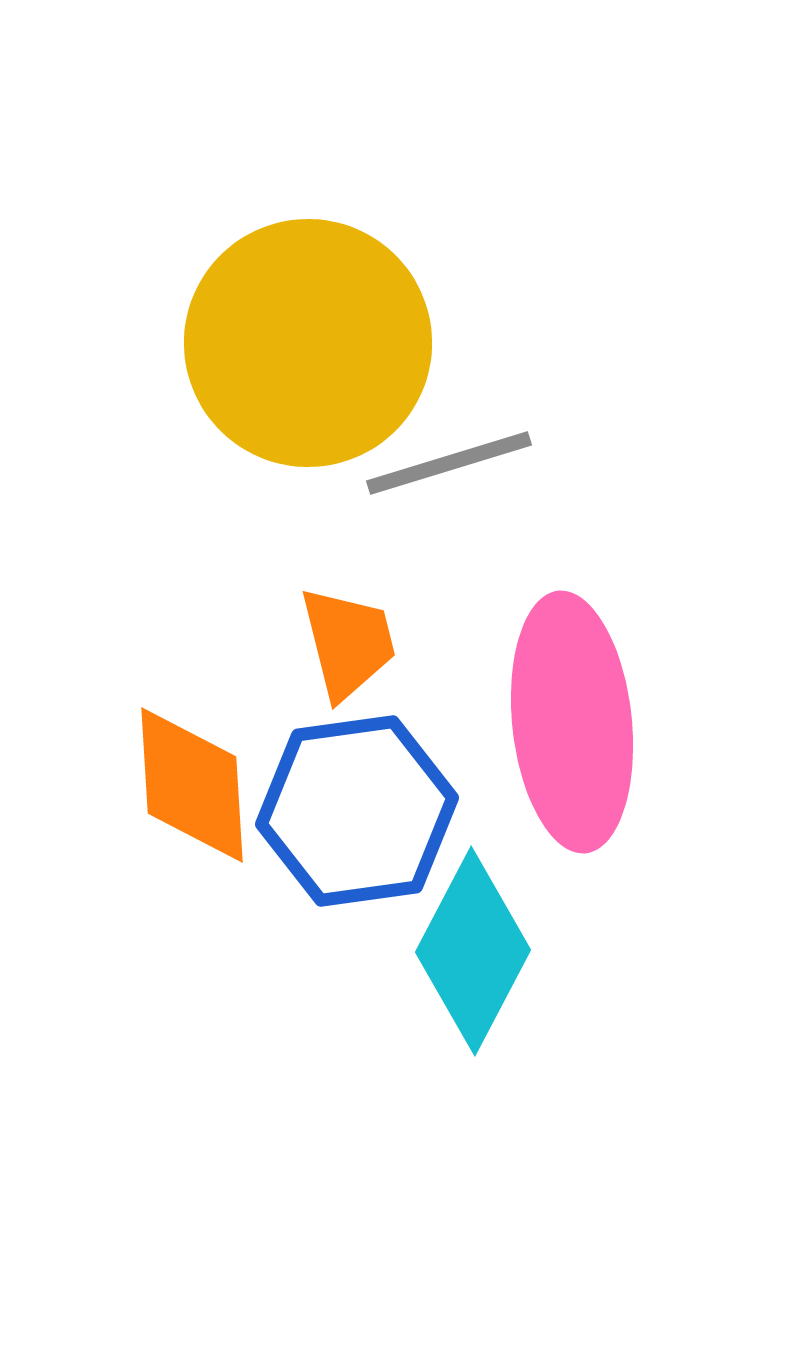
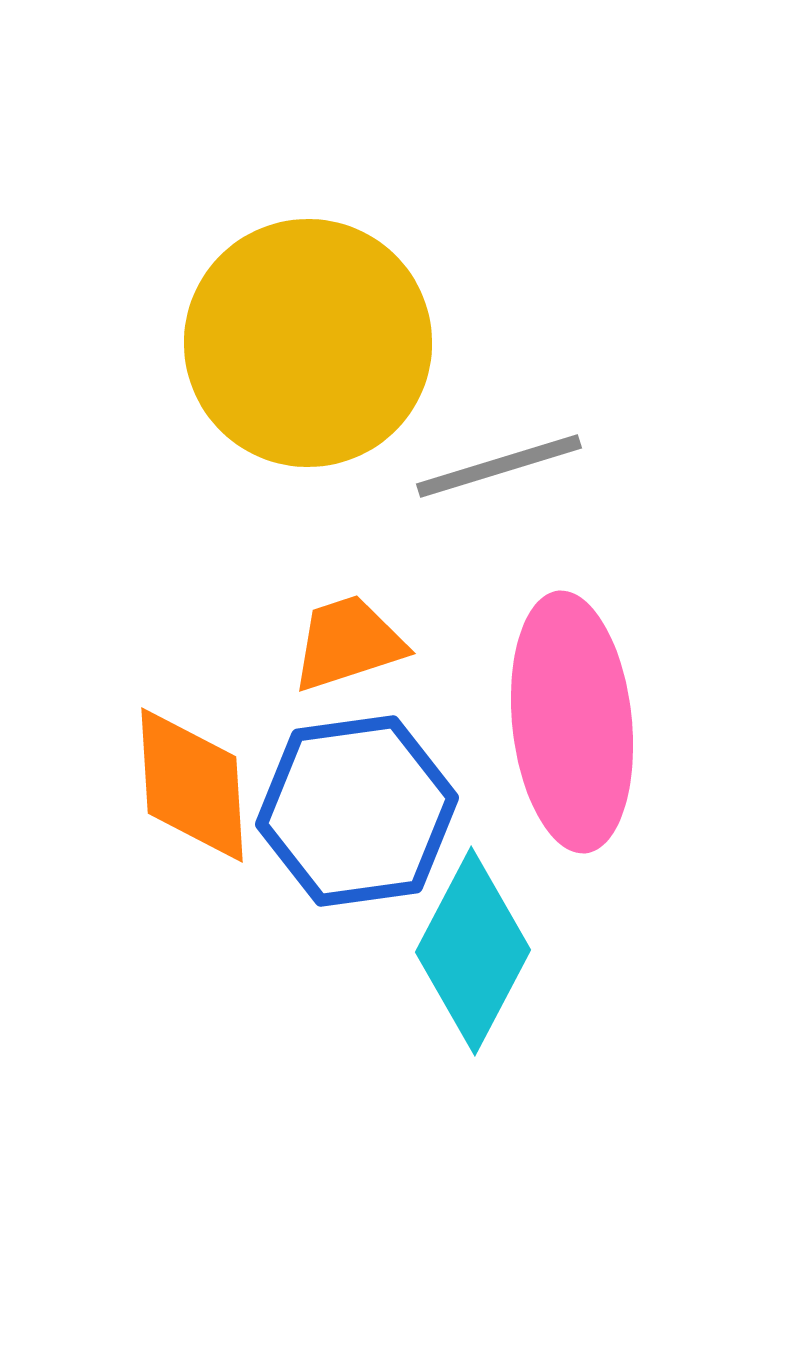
gray line: moved 50 px right, 3 px down
orange trapezoid: rotated 94 degrees counterclockwise
